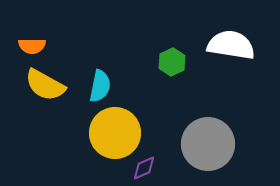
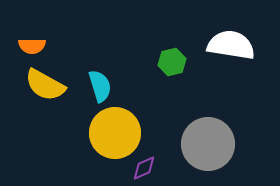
green hexagon: rotated 12 degrees clockwise
cyan semicircle: rotated 28 degrees counterclockwise
